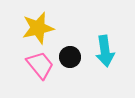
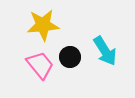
yellow star: moved 5 px right, 3 px up; rotated 8 degrees clockwise
cyan arrow: rotated 24 degrees counterclockwise
